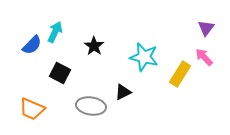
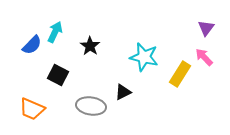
black star: moved 4 px left
black square: moved 2 px left, 2 px down
